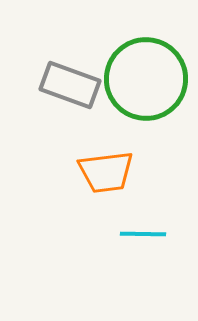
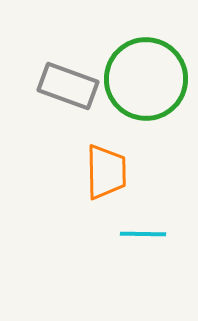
gray rectangle: moved 2 px left, 1 px down
orange trapezoid: rotated 84 degrees counterclockwise
